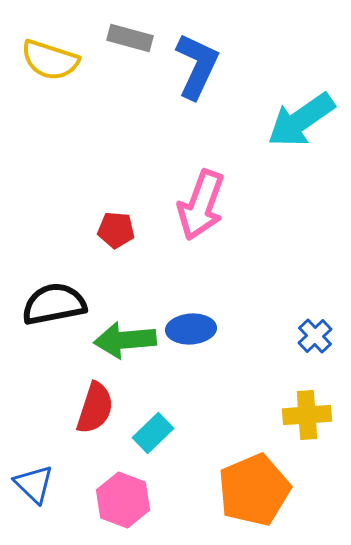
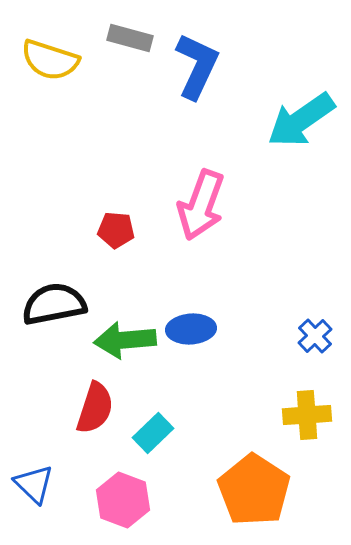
orange pentagon: rotated 16 degrees counterclockwise
